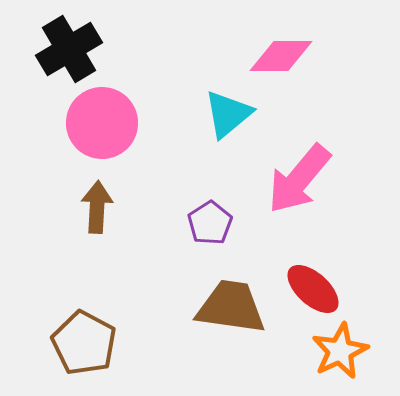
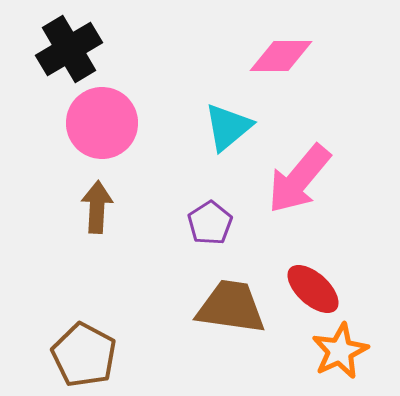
cyan triangle: moved 13 px down
brown pentagon: moved 12 px down
